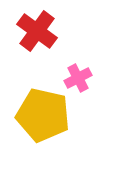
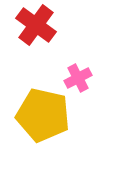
red cross: moved 1 px left, 6 px up
